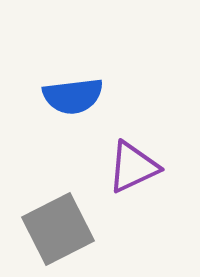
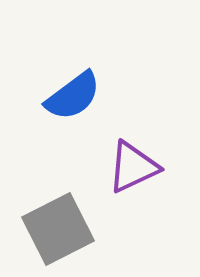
blue semicircle: rotated 30 degrees counterclockwise
